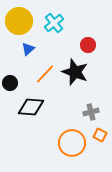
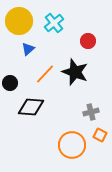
red circle: moved 4 px up
orange circle: moved 2 px down
